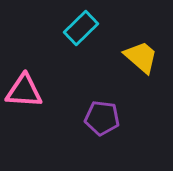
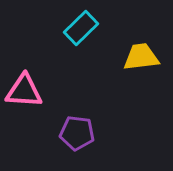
yellow trapezoid: rotated 48 degrees counterclockwise
purple pentagon: moved 25 px left, 15 px down
